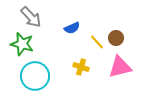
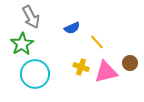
gray arrow: rotated 15 degrees clockwise
brown circle: moved 14 px right, 25 px down
green star: rotated 25 degrees clockwise
pink triangle: moved 14 px left, 5 px down
cyan circle: moved 2 px up
